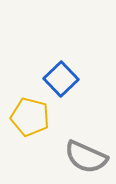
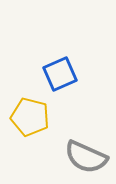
blue square: moved 1 px left, 5 px up; rotated 20 degrees clockwise
